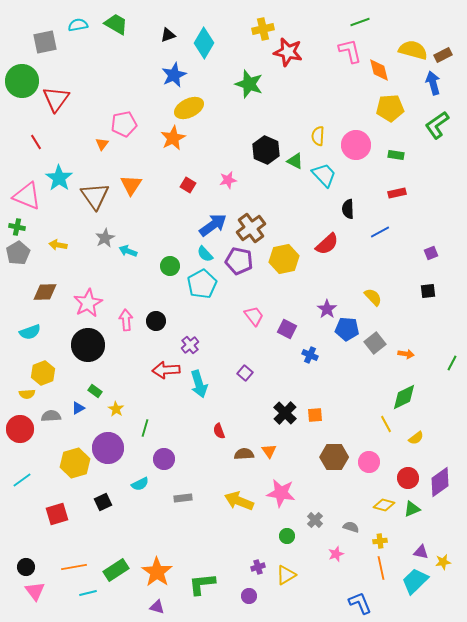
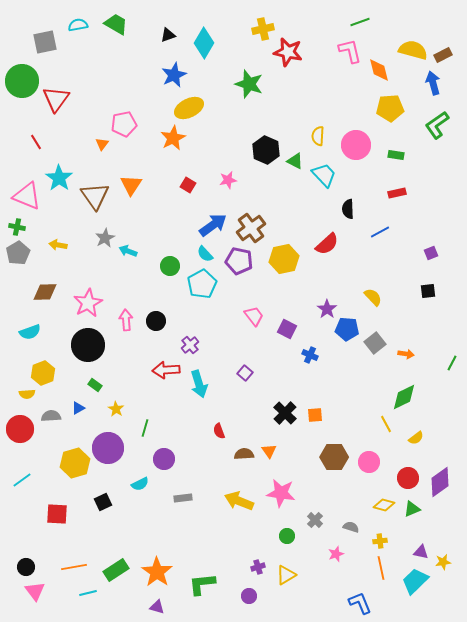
green rectangle at (95, 391): moved 6 px up
red square at (57, 514): rotated 20 degrees clockwise
